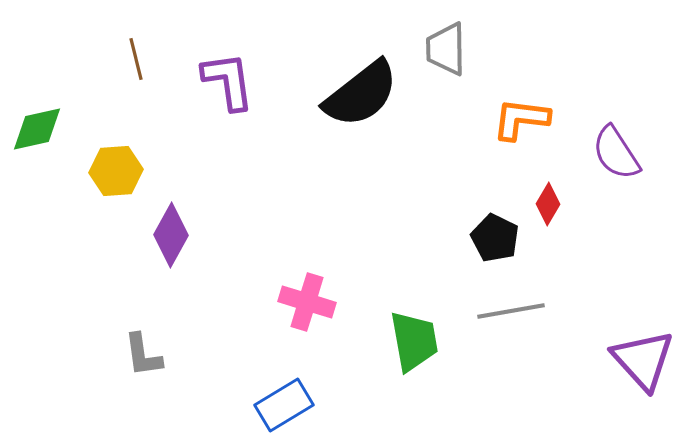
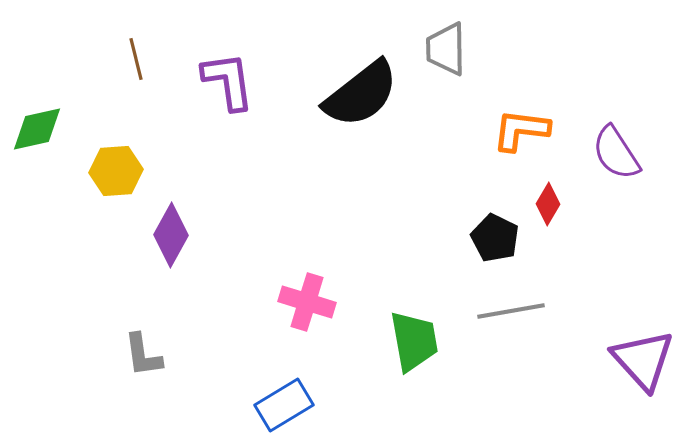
orange L-shape: moved 11 px down
